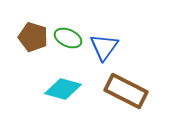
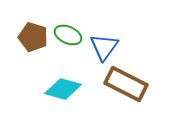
green ellipse: moved 3 px up
brown rectangle: moved 7 px up
